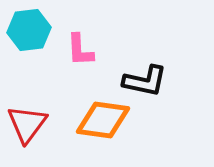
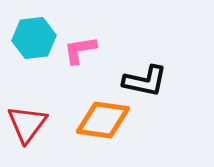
cyan hexagon: moved 5 px right, 8 px down
pink L-shape: rotated 84 degrees clockwise
